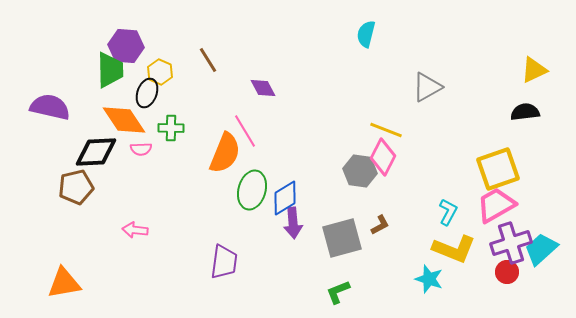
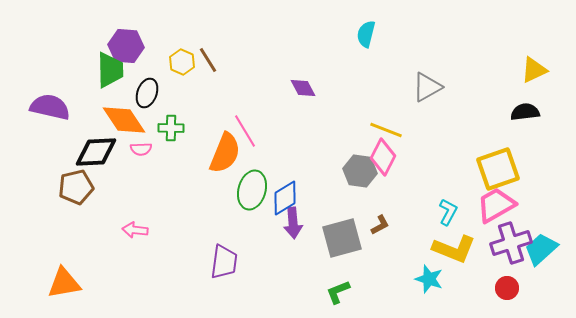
yellow hexagon: moved 22 px right, 10 px up
purple diamond: moved 40 px right
red circle: moved 16 px down
